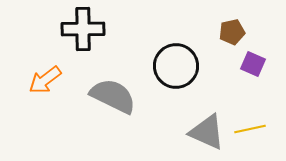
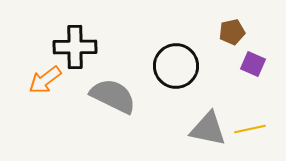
black cross: moved 8 px left, 18 px down
gray triangle: moved 1 px right, 3 px up; rotated 12 degrees counterclockwise
